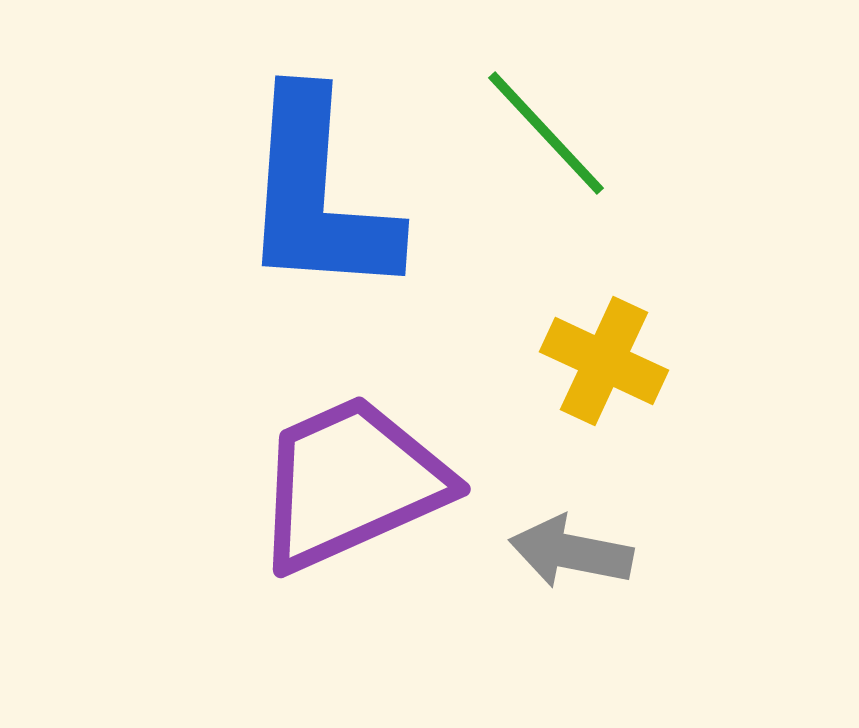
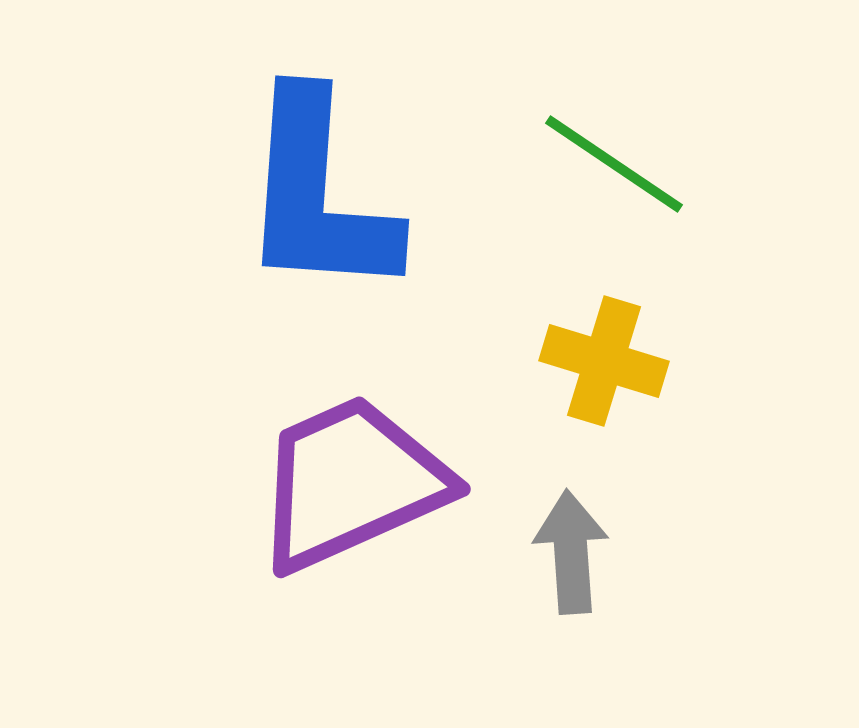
green line: moved 68 px right, 31 px down; rotated 13 degrees counterclockwise
yellow cross: rotated 8 degrees counterclockwise
gray arrow: rotated 75 degrees clockwise
